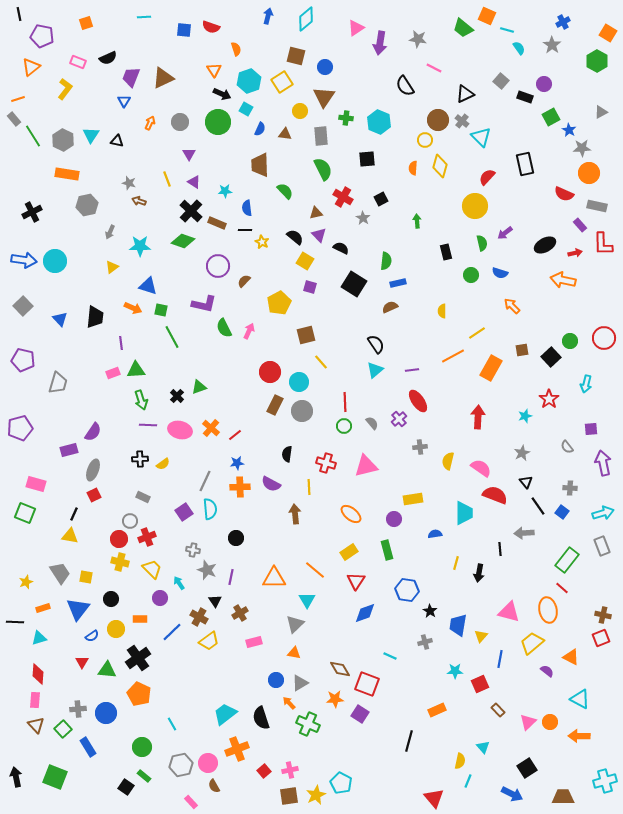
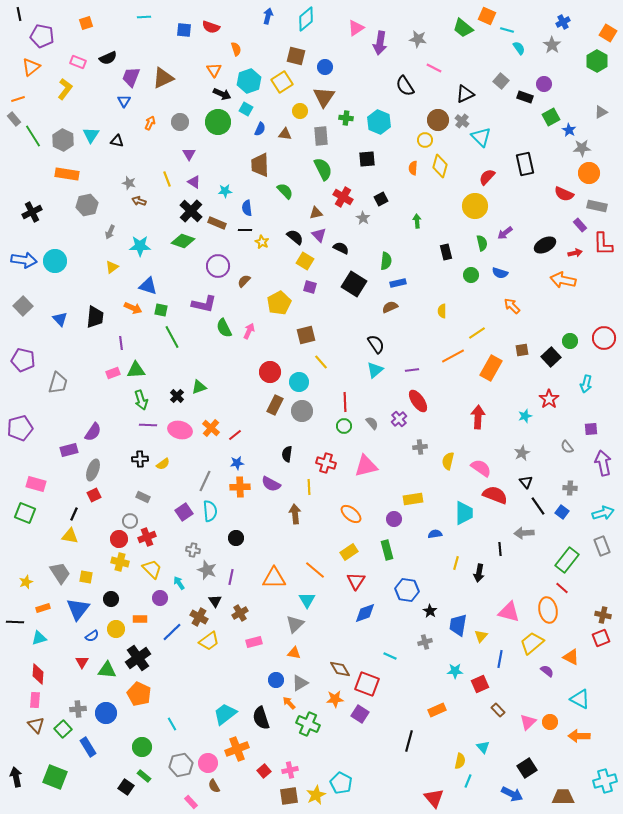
cyan semicircle at (210, 509): moved 2 px down
